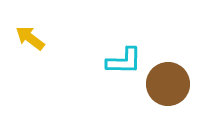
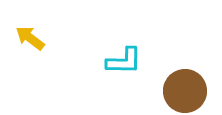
brown circle: moved 17 px right, 7 px down
